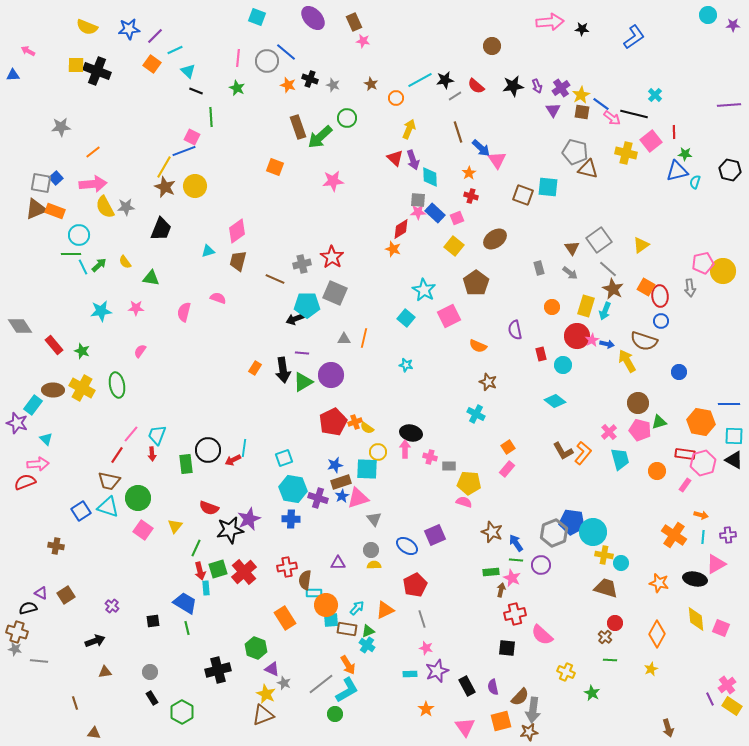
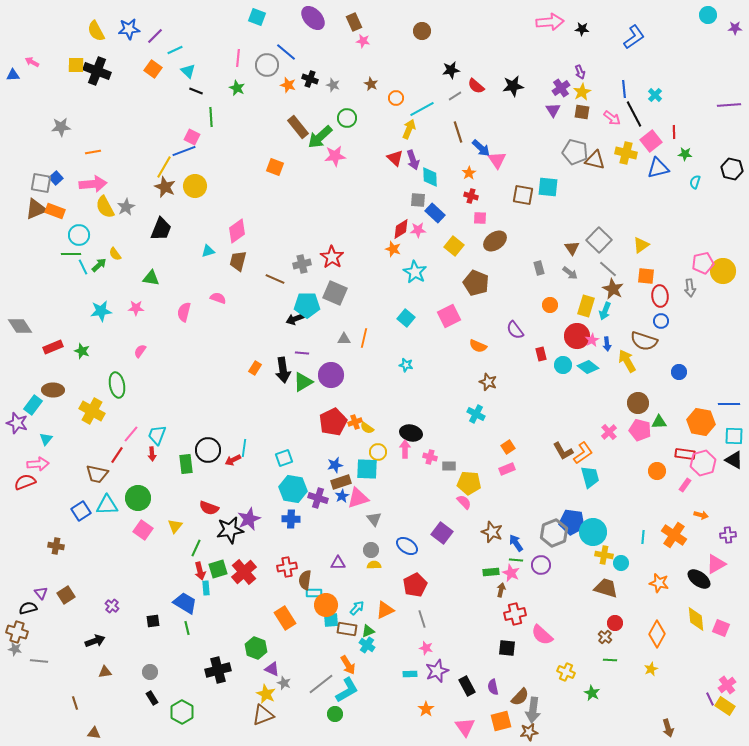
purple star at (733, 25): moved 2 px right, 3 px down
yellow semicircle at (87, 27): moved 9 px right, 4 px down; rotated 40 degrees clockwise
brown circle at (492, 46): moved 70 px left, 15 px up
pink arrow at (28, 51): moved 4 px right, 11 px down
gray circle at (267, 61): moved 4 px down
orange square at (152, 64): moved 1 px right, 5 px down
cyan line at (420, 80): moved 2 px right, 29 px down
black star at (445, 80): moved 6 px right, 10 px up
purple arrow at (537, 86): moved 43 px right, 14 px up
yellow star at (581, 95): moved 1 px right, 3 px up
blue line at (601, 104): moved 23 px right, 15 px up; rotated 48 degrees clockwise
black line at (634, 114): rotated 48 degrees clockwise
brown rectangle at (298, 127): rotated 20 degrees counterclockwise
orange line at (93, 152): rotated 28 degrees clockwise
brown triangle at (588, 169): moved 7 px right, 9 px up
black hexagon at (730, 170): moved 2 px right, 1 px up
blue triangle at (677, 171): moved 19 px left, 3 px up
pink star at (333, 181): moved 2 px right, 25 px up
brown square at (523, 195): rotated 10 degrees counterclockwise
gray star at (126, 207): rotated 24 degrees counterclockwise
pink star at (418, 212): moved 18 px down
pink square at (457, 218): moved 23 px right; rotated 24 degrees clockwise
brown ellipse at (495, 239): moved 2 px down
gray square at (599, 240): rotated 10 degrees counterclockwise
yellow semicircle at (125, 262): moved 10 px left, 8 px up
brown pentagon at (476, 283): rotated 15 degrees counterclockwise
orange square at (646, 287): moved 11 px up; rotated 24 degrees counterclockwise
cyan star at (424, 290): moved 9 px left, 18 px up
orange circle at (552, 307): moved 2 px left, 2 px up
purple semicircle at (515, 330): rotated 24 degrees counterclockwise
blue arrow at (607, 344): rotated 72 degrees clockwise
red rectangle at (54, 345): moved 1 px left, 2 px down; rotated 72 degrees counterclockwise
yellow cross at (82, 388): moved 10 px right, 23 px down
cyan diamond at (555, 401): moved 33 px right, 34 px up
green triangle at (659, 422): rotated 14 degrees clockwise
cyan triangle at (46, 439): rotated 24 degrees clockwise
orange L-shape at (583, 453): rotated 15 degrees clockwise
cyan trapezoid at (620, 459): moved 30 px left, 18 px down
pink rectangle at (507, 469): rotated 28 degrees clockwise
brown trapezoid at (109, 481): moved 12 px left, 7 px up
pink semicircle at (464, 502): rotated 28 degrees clockwise
cyan triangle at (108, 507): moved 1 px left, 2 px up; rotated 20 degrees counterclockwise
purple square at (435, 535): moved 7 px right, 2 px up; rotated 30 degrees counterclockwise
cyan line at (703, 537): moved 60 px left
pink star at (512, 578): moved 1 px left, 5 px up
black ellipse at (695, 579): moved 4 px right; rotated 25 degrees clockwise
purple triangle at (41, 593): rotated 24 degrees clockwise
yellow rectangle at (732, 706): moved 7 px left
